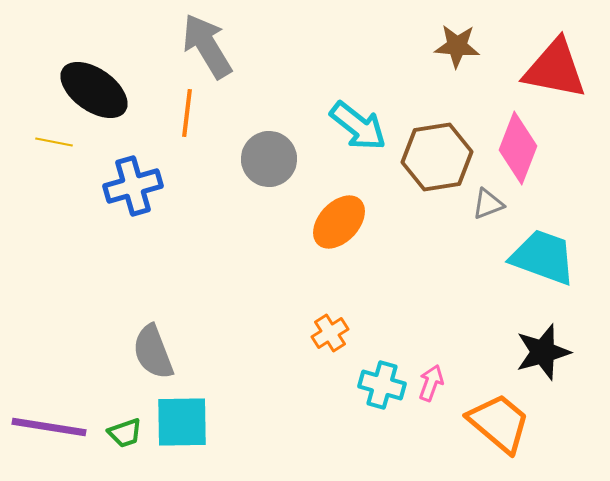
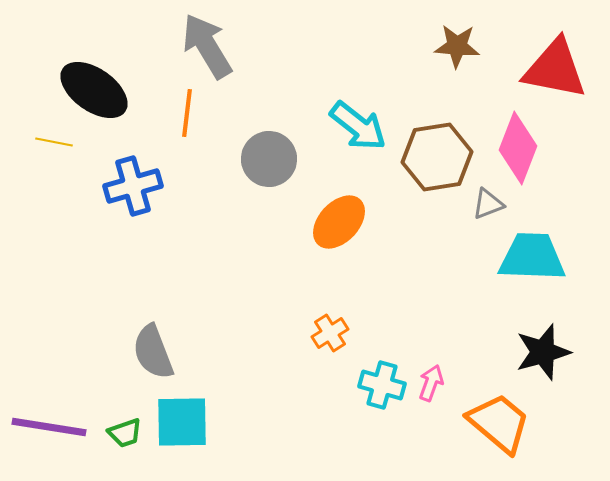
cyan trapezoid: moved 11 px left; rotated 18 degrees counterclockwise
